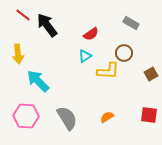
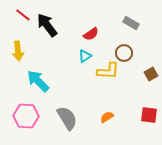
yellow arrow: moved 3 px up
